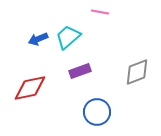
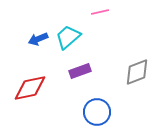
pink line: rotated 24 degrees counterclockwise
